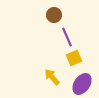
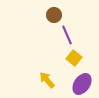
purple line: moved 2 px up
yellow square: rotated 28 degrees counterclockwise
yellow arrow: moved 5 px left, 3 px down
